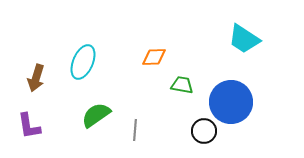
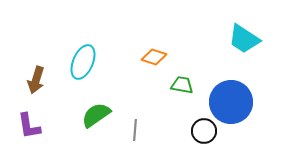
orange diamond: rotated 20 degrees clockwise
brown arrow: moved 2 px down
